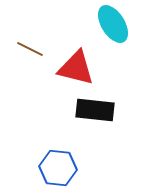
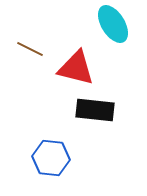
blue hexagon: moved 7 px left, 10 px up
